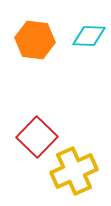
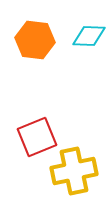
red square: rotated 24 degrees clockwise
yellow cross: rotated 12 degrees clockwise
